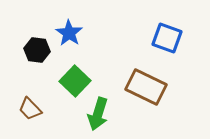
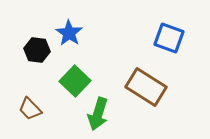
blue square: moved 2 px right
brown rectangle: rotated 6 degrees clockwise
